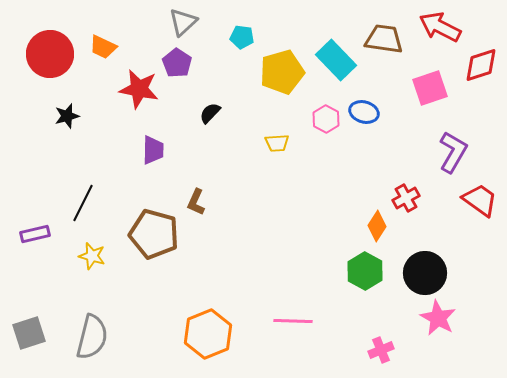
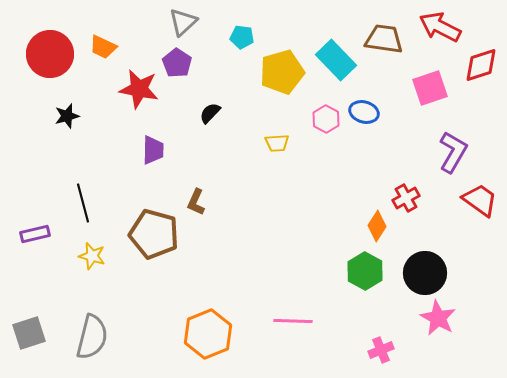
black line: rotated 42 degrees counterclockwise
